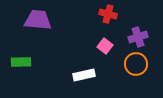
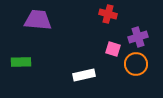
pink square: moved 8 px right, 3 px down; rotated 21 degrees counterclockwise
